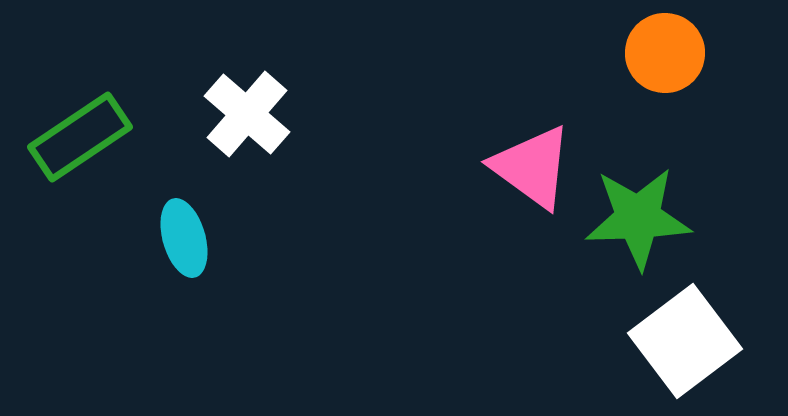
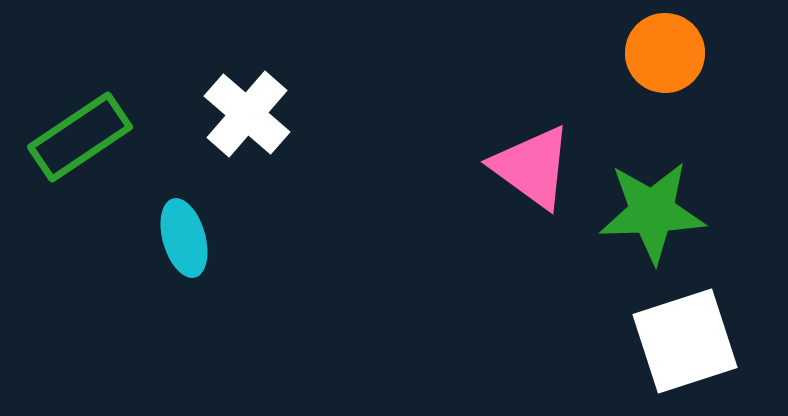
green star: moved 14 px right, 6 px up
white square: rotated 19 degrees clockwise
